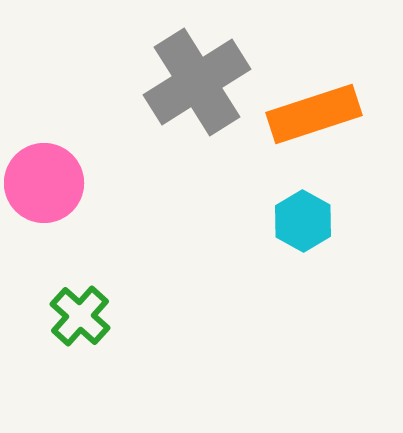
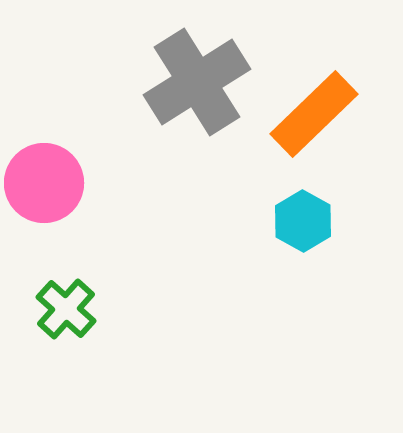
orange rectangle: rotated 26 degrees counterclockwise
green cross: moved 14 px left, 7 px up
